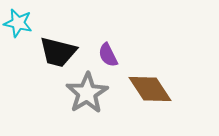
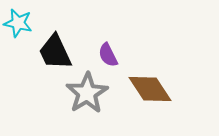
black trapezoid: moved 3 px left; rotated 51 degrees clockwise
